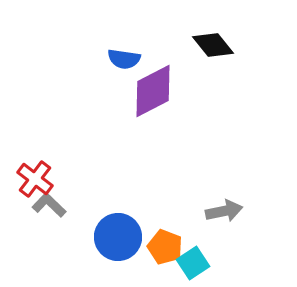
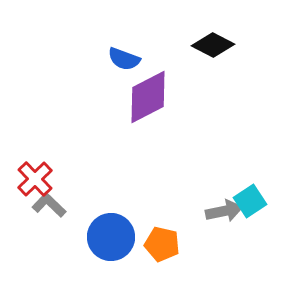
black diamond: rotated 24 degrees counterclockwise
blue semicircle: rotated 12 degrees clockwise
purple diamond: moved 5 px left, 6 px down
red cross: rotated 9 degrees clockwise
blue circle: moved 7 px left
orange pentagon: moved 3 px left, 3 px up; rotated 8 degrees counterclockwise
cyan square: moved 57 px right, 62 px up
